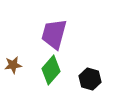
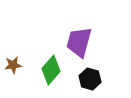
purple trapezoid: moved 25 px right, 8 px down
